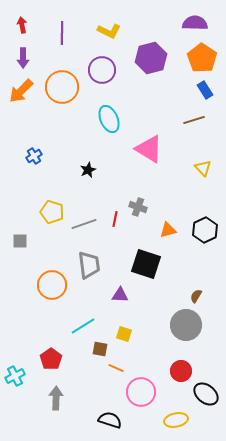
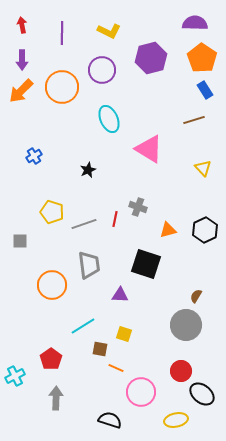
purple arrow at (23, 58): moved 1 px left, 2 px down
black ellipse at (206, 394): moved 4 px left
